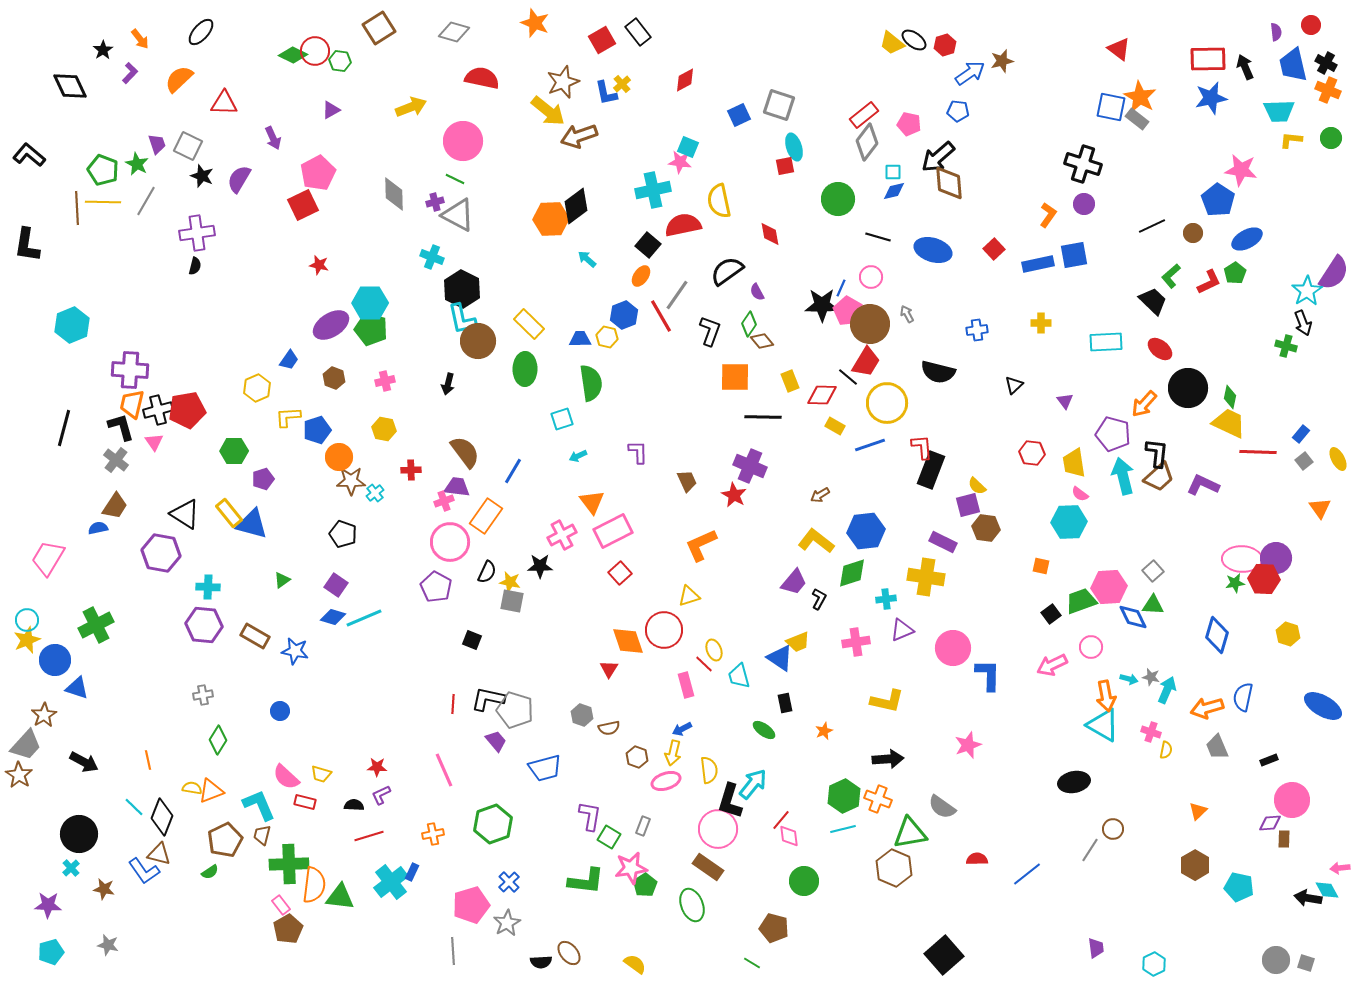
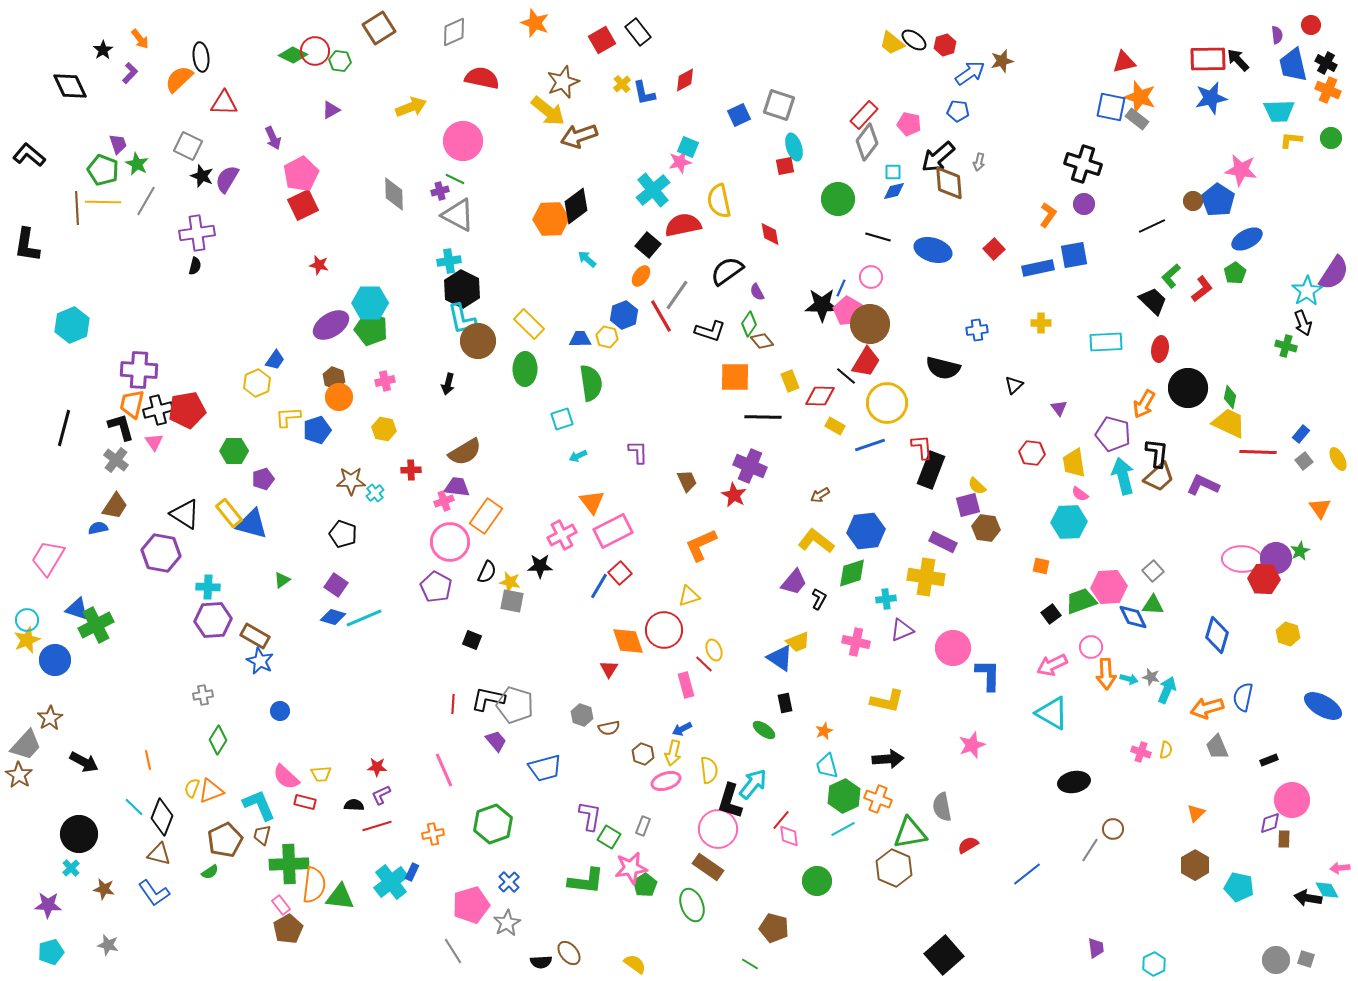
black ellipse at (201, 32): moved 25 px down; rotated 48 degrees counterclockwise
gray diamond at (454, 32): rotated 40 degrees counterclockwise
purple semicircle at (1276, 32): moved 1 px right, 3 px down
red triangle at (1119, 49): moved 5 px right, 13 px down; rotated 50 degrees counterclockwise
black arrow at (1245, 67): moved 7 px left, 7 px up; rotated 20 degrees counterclockwise
blue L-shape at (606, 93): moved 38 px right
orange star at (1140, 97): rotated 12 degrees counterclockwise
red rectangle at (864, 115): rotated 8 degrees counterclockwise
purple trapezoid at (157, 144): moved 39 px left
pink star at (680, 162): rotated 20 degrees counterclockwise
pink pentagon at (318, 173): moved 17 px left, 1 px down
purple semicircle at (239, 179): moved 12 px left
cyan cross at (653, 190): rotated 28 degrees counterclockwise
purple cross at (435, 202): moved 5 px right, 11 px up
brown circle at (1193, 233): moved 32 px up
cyan cross at (432, 257): moved 17 px right, 4 px down; rotated 30 degrees counterclockwise
blue rectangle at (1038, 264): moved 4 px down
red L-shape at (1209, 282): moved 7 px left, 7 px down; rotated 12 degrees counterclockwise
gray arrow at (907, 314): moved 72 px right, 152 px up; rotated 138 degrees counterclockwise
black L-shape at (710, 331): rotated 88 degrees clockwise
red ellipse at (1160, 349): rotated 60 degrees clockwise
blue trapezoid at (289, 360): moved 14 px left
purple cross at (130, 370): moved 9 px right
black semicircle at (938, 372): moved 5 px right, 4 px up
black line at (848, 377): moved 2 px left, 1 px up
yellow hexagon at (257, 388): moved 5 px up
red diamond at (822, 395): moved 2 px left, 1 px down
purple triangle at (1065, 401): moved 6 px left, 7 px down
orange arrow at (1144, 404): rotated 12 degrees counterclockwise
brown semicircle at (465, 452): rotated 96 degrees clockwise
orange circle at (339, 457): moved 60 px up
blue line at (513, 471): moved 86 px right, 115 px down
green star at (1235, 583): moved 65 px right, 32 px up; rotated 18 degrees counterclockwise
purple hexagon at (204, 625): moved 9 px right, 5 px up; rotated 9 degrees counterclockwise
pink cross at (856, 642): rotated 20 degrees clockwise
blue star at (295, 651): moved 35 px left, 10 px down; rotated 16 degrees clockwise
cyan trapezoid at (739, 676): moved 88 px right, 90 px down
blue triangle at (77, 688): moved 79 px up
orange arrow at (1106, 696): moved 22 px up; rotated 8 degrees clockwise
gray pentagon at (515, 710): moved 5 px up
brown star at (44, 715): moved 6 px right, 3 px down
cyan triangle at (1103, 725): moved 51 px left, 12 px up
pink cross at (1151, 732): moved 10 px left, 20 px down
pink star at (968, 745): moved 4 px right
brown hexagon at (637, 757): moved 6 px right, 3 px up
yellow trapezoid at (321, 774): rotated 20 degrees counterclockwise
yellow semicircle at (192, 788): rotated 78 degrees counterclockwise
gray semicircle at (942, 807): rotated 44 degrees clockwise
orange triangle at (1198, 811): moved 2 px left, 2 px down
purple diamond at (1270, 823): rotated 15 degrees counterclockwise
cyan line at (843, 829): rotated 15 degrees counterclockwise
red line at (369, 836): moved 8 px right, 10 px up
red semicircle at (977, 859): moved 9 px left, 14 px up; rotated 30 degrees counterclockwise
blue L-shape at (144, 871): moved 10 px right, 22 px down
green circle at (804, 881): moved 13 px right
gray line at (453, 951): rotated 28 degrees counterclockwise
green line at (752, 963): moved 2 px left, 1 px down
gray square at (1306, 963): moved 4 px up
